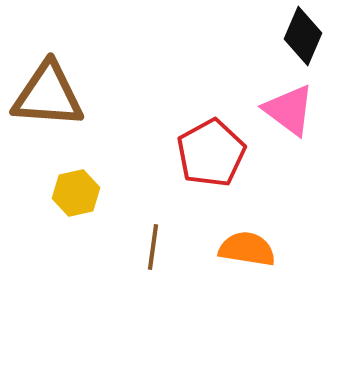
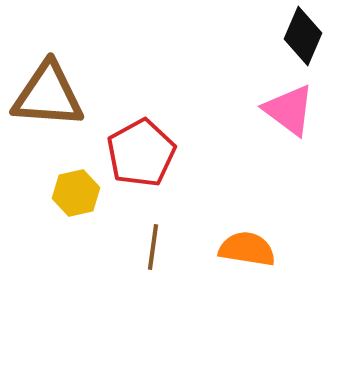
red pentagon: moved 70 px left
